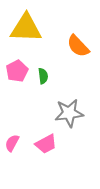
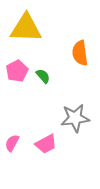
orange semicircle: moved 2 px right, 7 px down; rotated 35 degrees clockwise
green semicircle: rotated 35 degrees counterclockwise
gray star: moved 6 px right, 5 px down
